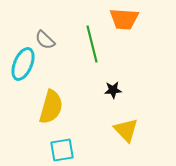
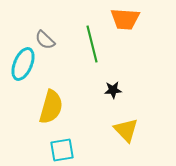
orange trapezoid: moved 1 px right
